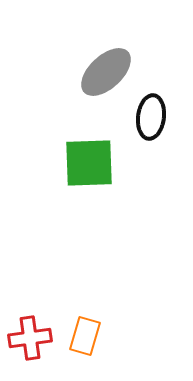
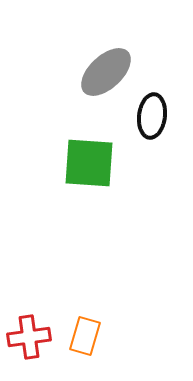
black ellipse: moved 1 px right, 1 px up
green square: rotated 6 degrees clockwise
red cross: moved 1 px left, 1 px up
